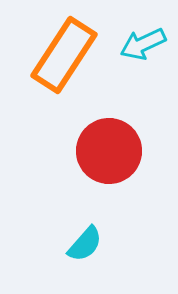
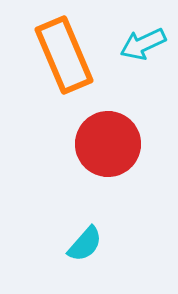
orange rectangle: rotated 56 degrees counterclockwise
red circle: moved 1 px left, 7 px up
